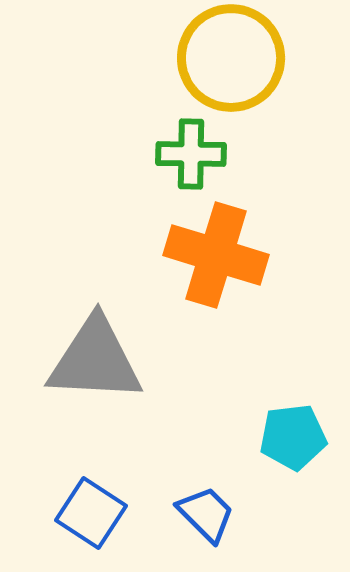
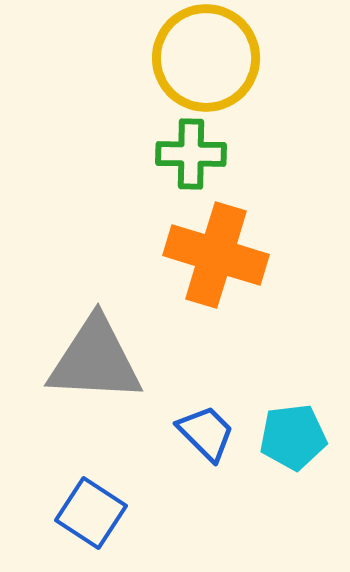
yellow circle: moved 25 px left
blue trapezoid: moved 81 px up
